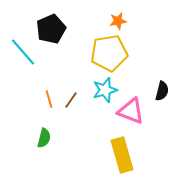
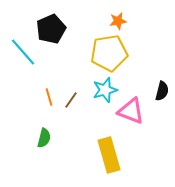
orange line: moved 2 px up
yellow rectangle: moved 13 px left
